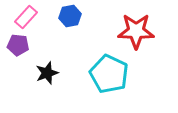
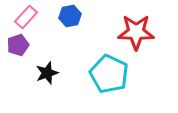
red star: moved 1 px down
purple pentagon: rotated 25 degrees counterclockwise
